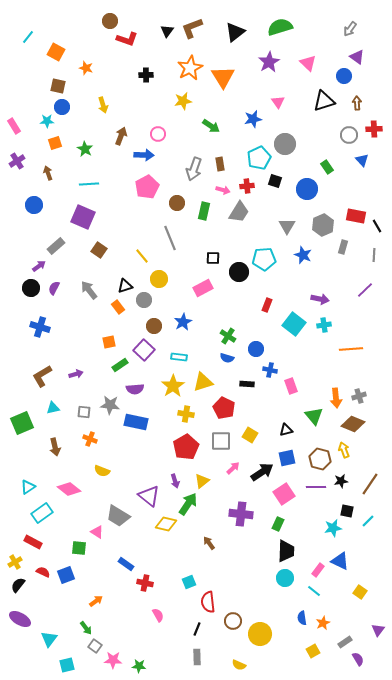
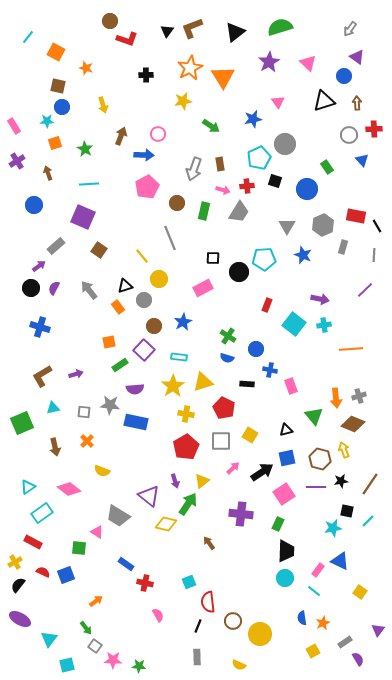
orange cross at (90, 439): moved 3 px left, 2 px down; rotated 24 degrees clockwise
black line at (197, 629): moved 1 px right, 3 px up
